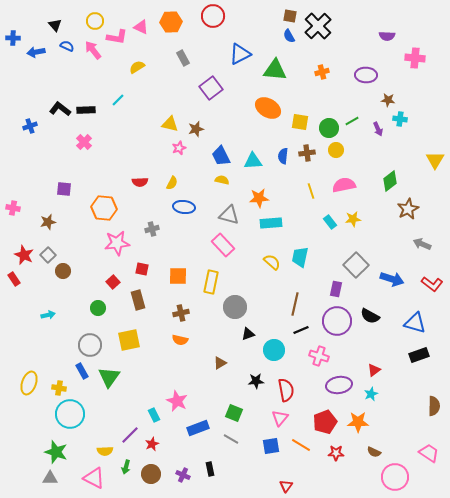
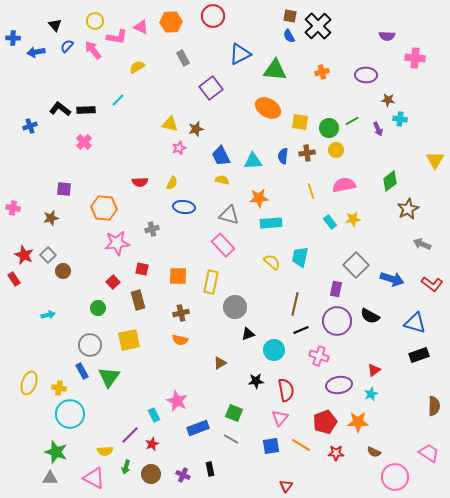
blue semicircle at (67, 46): rotated 72 degrees counterclockwise
brown star at (48, 222): moved 3 px right, 4 px up
